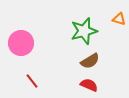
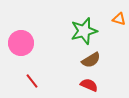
brown semicircle: moved 1 px right, 1 px up
